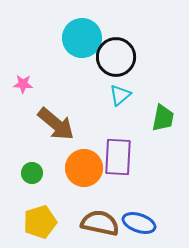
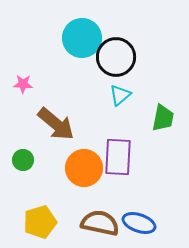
green circle: moved 9 px left, 13 px up
